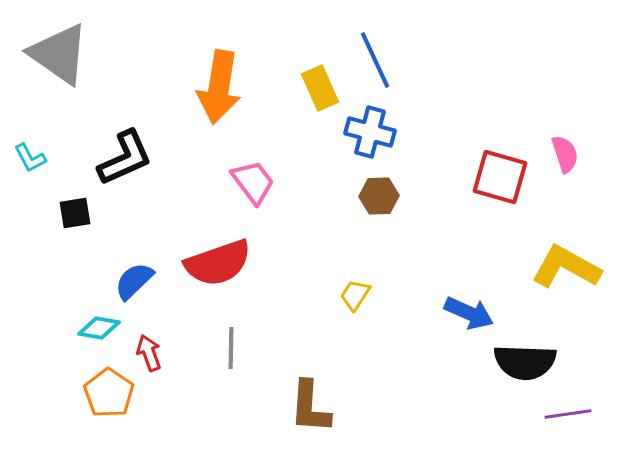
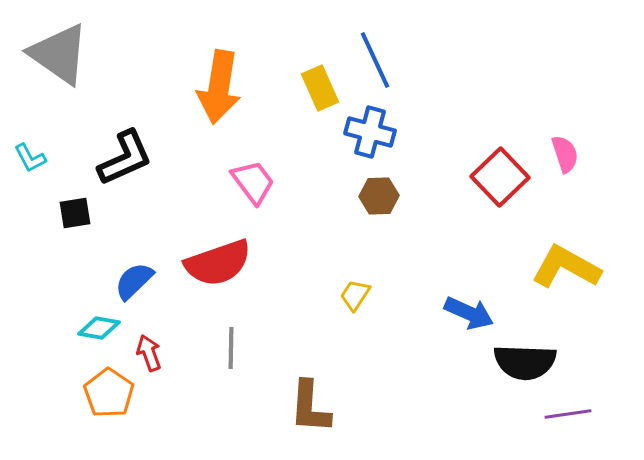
red square: rotated 30 degrees clockwise
